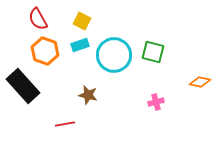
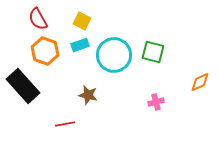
orange diamond: rotated 35 degrees counterclockwise
